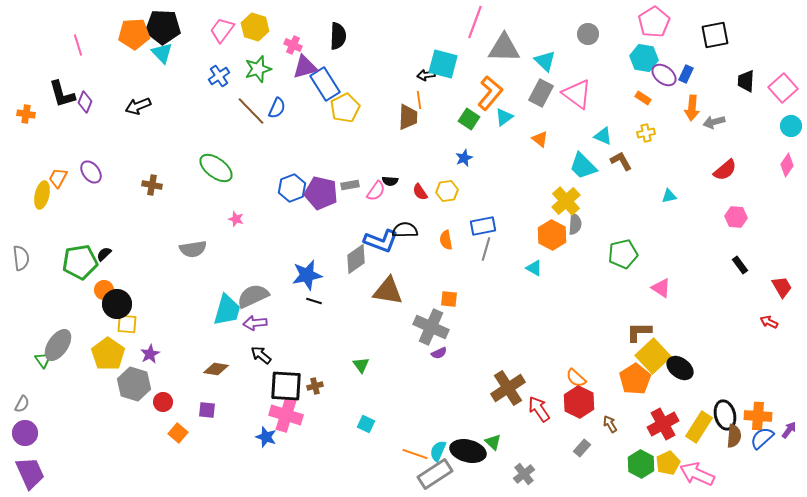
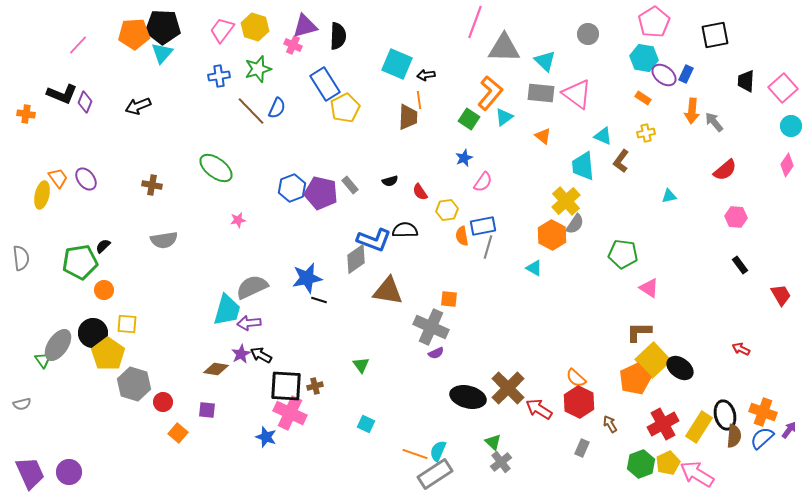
pink line at (78, 45): rotated 60 degrees clockwise
cyan triangle at (162, 53): rotated 25 degrees clockwise
cyan square at (443, 64): moved 46 px left; rotated 8 degrees clockwise
purple triangle at (305, 67): moved 41 px up
blue cross at (219, 76): rotated 25 degrees clockwise
gray rectangle at (541, 93): rotated 68 degrees clockwise
black L-shape at (62, 94): rotated 52 degrees counterclockwise
orange arrow at (692, 108): moved 3 px down
gray arrow at (714, 122): rotated 65 degrees clockwise
orange triangle at (540, 139): moved 3 px right, 3 px up
brown L-shape at (621, 161): rotated 115 degrees counterclockwise
cyan trapezoid at (583, 166): rotated 40 degrees clockwise
purple ellipse at (91, 172): moved 5 px left, 7 px down
orange trapezoid at (58, 178): rotated 115 degrees clockwise
black semicircle at (390, 181): rotated 21 degrees counterclockwise
gray rectangle at (350, 185): rotated 60 degrees clockwise
pink semicircle at (376, 191): moved 107 px right, 9 px up
yellow hexagon at (447, 191): moved 19 px down
pink star at (236, 219): moved 2 px right, 1 px down; rotated 28 degrees counterclockwise
gray semicircle at (575, 224): rotated 30 degrees clockwise
orange semicircle at (446, 240): moved 16 px right, 4 px up
blue L-shape at (381, 241): moved 7 px left, 1 px up
gray semicircle at (193, 249): moved 29 px left, 9 px up
gray line at (486, 249): moved 2 px right, 2 px up
black semicircle at (104, 254): moved 1 px left, 8 px up
green pentagon at (623, 254): rotated 20 degrees clockwise
blue star at (307, 275): moved 3 px down
red trapezoid at (782, 287): moved 1 px left, 8 px down
pink triangle at (661, 288): moved 12 px left
gray semicircle at (253, 296): moved 1 px left, 9 px up
black line at (314, 301): moved 5 px right, 1 px up
black circle at (117, 304): moved 24 px left, 29 px down
red arrow at (769, 322): moved 28 px left, 27 px down
purple arrow at (255, 323): moved 6 px left
purple semicircle at (439, 353): moved 3 px left
purple star at (150, 354): moved 91 px right
black arrow at (261, 355): rotated 10 degrees counterclockwise
yellow square at (653, 356): moved 4 px down
orange pentagon at (635, 379): rotated 8 degrees clockwise
brown cross at (508, 388): rotated 12 degrees counterclockwise
gray semicircle at (22, 404): rotated 48 degrees clockwise
red arrow at (539, 409): rotated 24 degrees counterclockwise
pink cross at (286, 415): moved 4 px right, 2 px up; rotated 8 degrees clockwise
orange cross at (758, 416): moved 5 px right, 4 px up; rotated 16 degrees clockwise
purple circle at (25, 433): moved 44 px right, 39 px down
gray rectangle at (582, 448): rotated 18 degrees counterclockwise
black ellipse at (468, 451): moved 54 px up
green hexagon at (641, 464): rotated 12 degrees clockwise
gray cross at (524, 474): moved 23 px left, 12 px up
pink arrow at (697, 474): rotated 8 degrees clockwise
